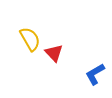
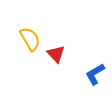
red triangle: moved 2 px right, 1 px down
